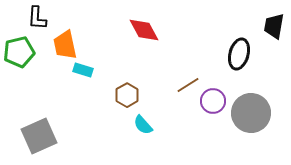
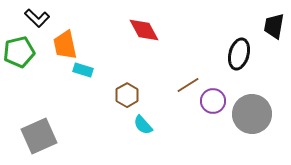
black L-shape: rotated 50 degrees counterclockwise
gray circle: moved 1 px right, 1 px down
